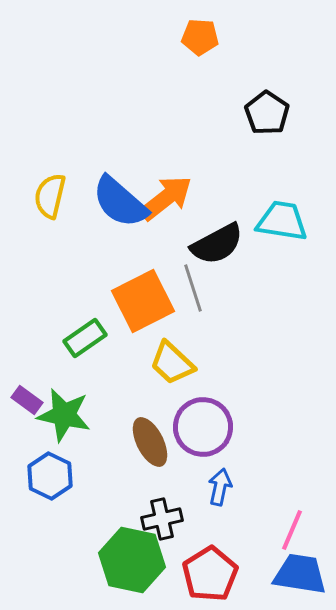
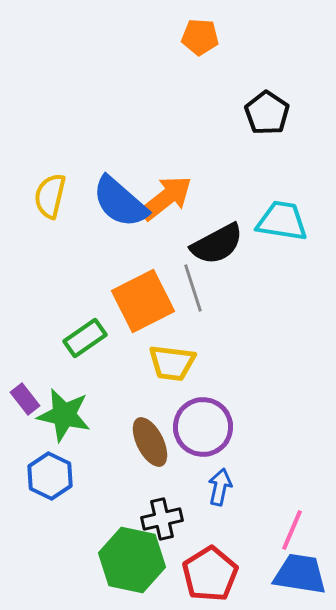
yellow trapezoid: rotated 36 degrees counterclockwise
purple rectangle: moved 2 px left, 1 px up; rotated 16 degrees clockwise
